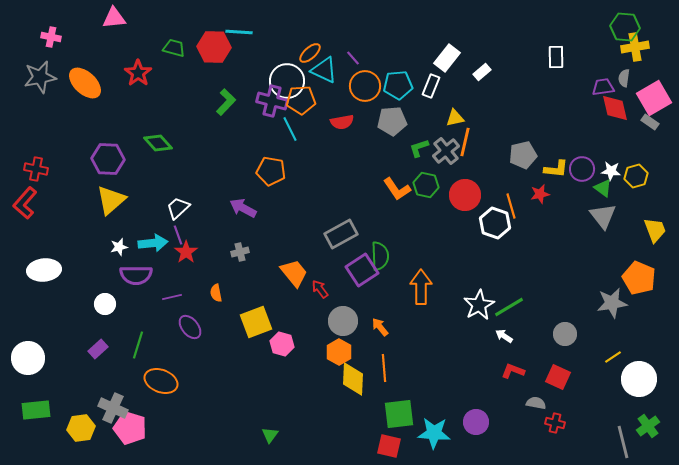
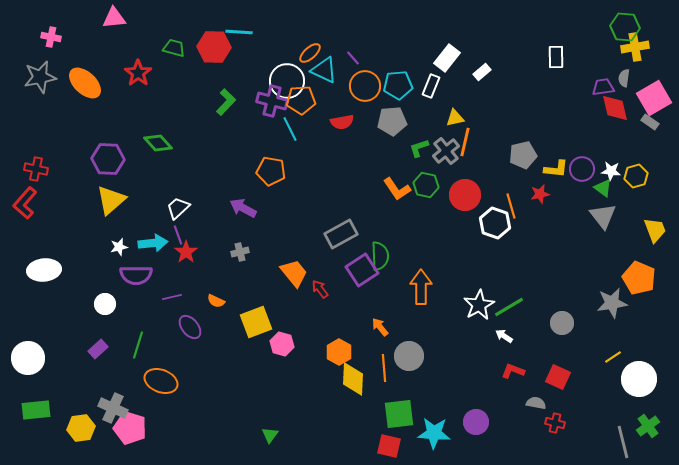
orange semicircle at (216, 293): moved 8 px down; rotated 54 degrees counterclockwise
gray circle at (343, 321): moved 66 px right, 35 px down
gray circle at (565, 334): moved 3 px left, 11 px up
